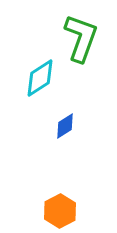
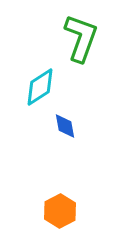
cyan diamond: moved 9 px down
blue diamond: rotated 68 degrees counterclockwise
